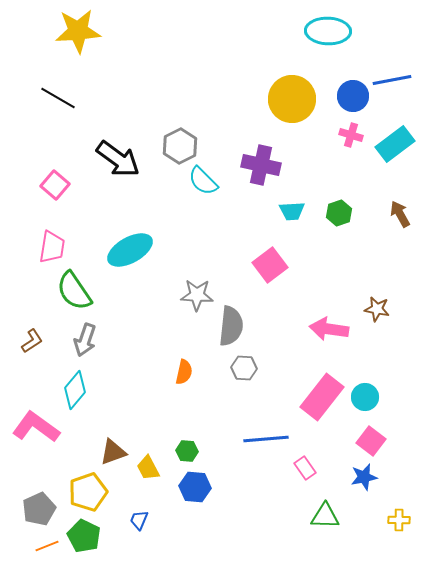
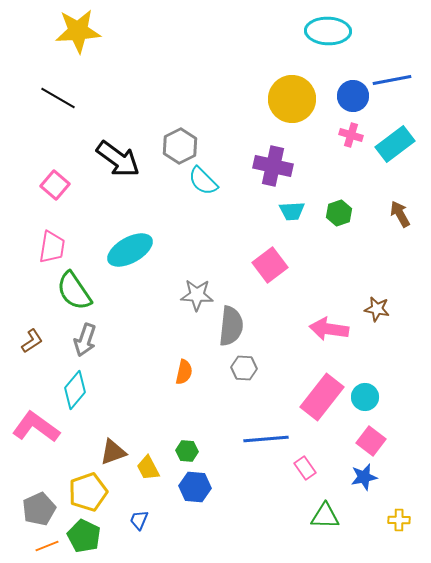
purple cross at (261, 165): moved 12 px right, 1 px down
